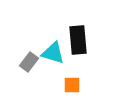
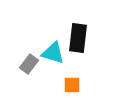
black rectangle: moved 2 px up; rotated 12 degrees clockwise
gray rectangle: moved 2 px down
